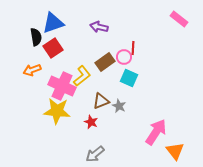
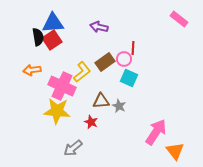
blue triangle: rotated 15 degrees clockwise
black semicircle: moved 2 px right
red square: moved 1 px left, 8 px up
pink circle: moved 2 px down
orange arrow: rotated 12 degrees clockwise
yellow L-shape: moved 4 px up
brown triangle: rotated 18 degrees clockwise
gray arrow: moved 22 px left, 6 px up
